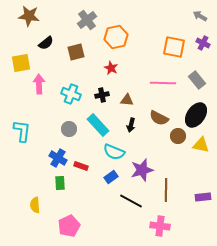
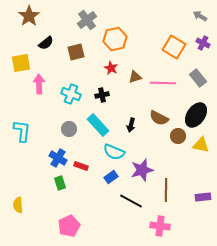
brown star: rotated 30 degrees clockwise
orange hexagon: moved 1 px left, 2 px down
orange square: rotated 20 degrees clockwise
gray rectangle: moved 1 px right, 2 px up
brown triangle: moved 8 px right, 23 px up; rotated 24 degrees counterclockwise
green rectangle: rotated 16 degrees counterclockwise
yellow semicircle: moved 17 px left
